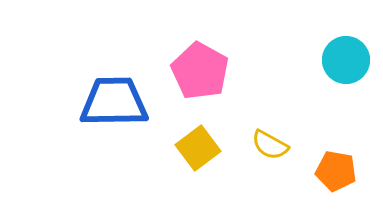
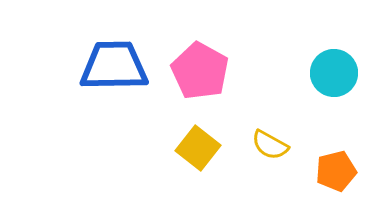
cyan circle: moved 12 px left, 13 px down
blue trapezoid: moved 36 px up
yellow square: rotated 15 degrees counterclockwise
orange pentagon: rotated 24 degrees counterclockwise
